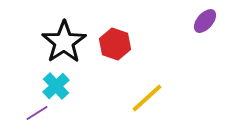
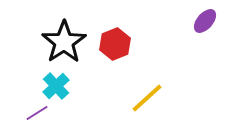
red hexagon: rotated 20 degrees clockwise
